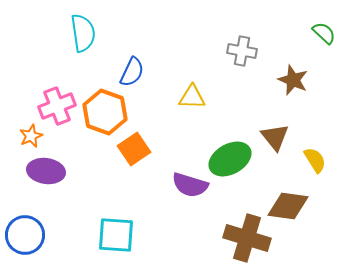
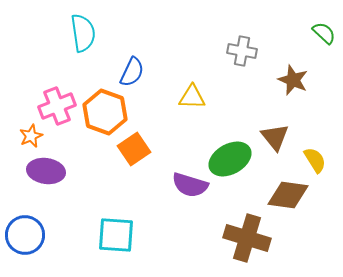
brown diamond: moved 11 px up
